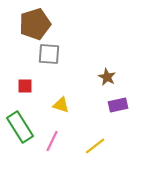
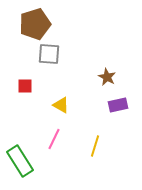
yellow triangle: rotated 12 degrees clockwise
green rectangle: moved 34 px down
pink line: moved 2 px right, 2 px up
yellow line: rotated 35 degrees counterclockwise
